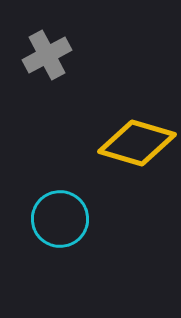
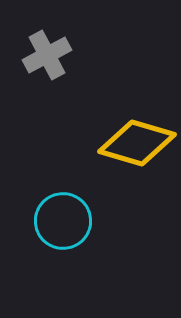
cyan circle: moved 3 px right, 2 px down
